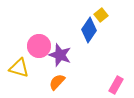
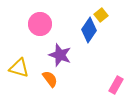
pink circle: moved 1 px right, 22 px up
orange semicircle: moved 7 px left, 3 px up; rotated 102 degrees clockwise
